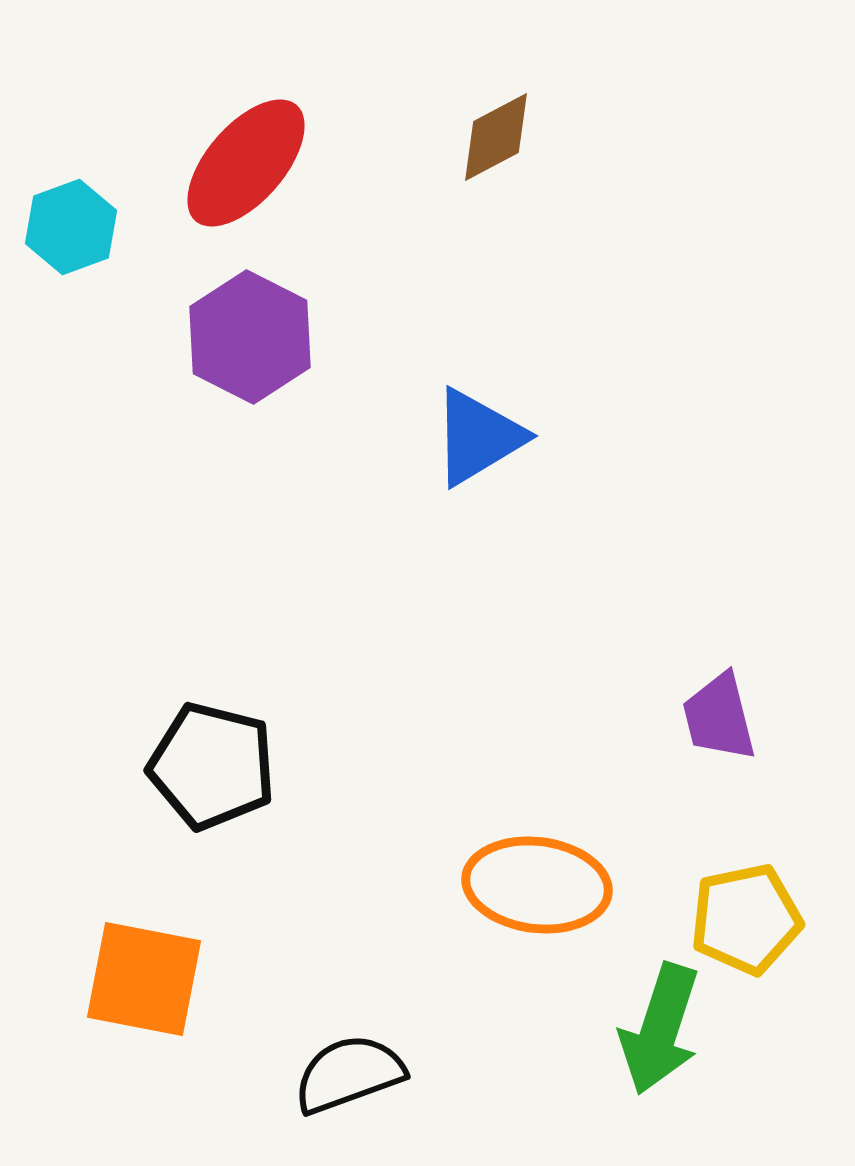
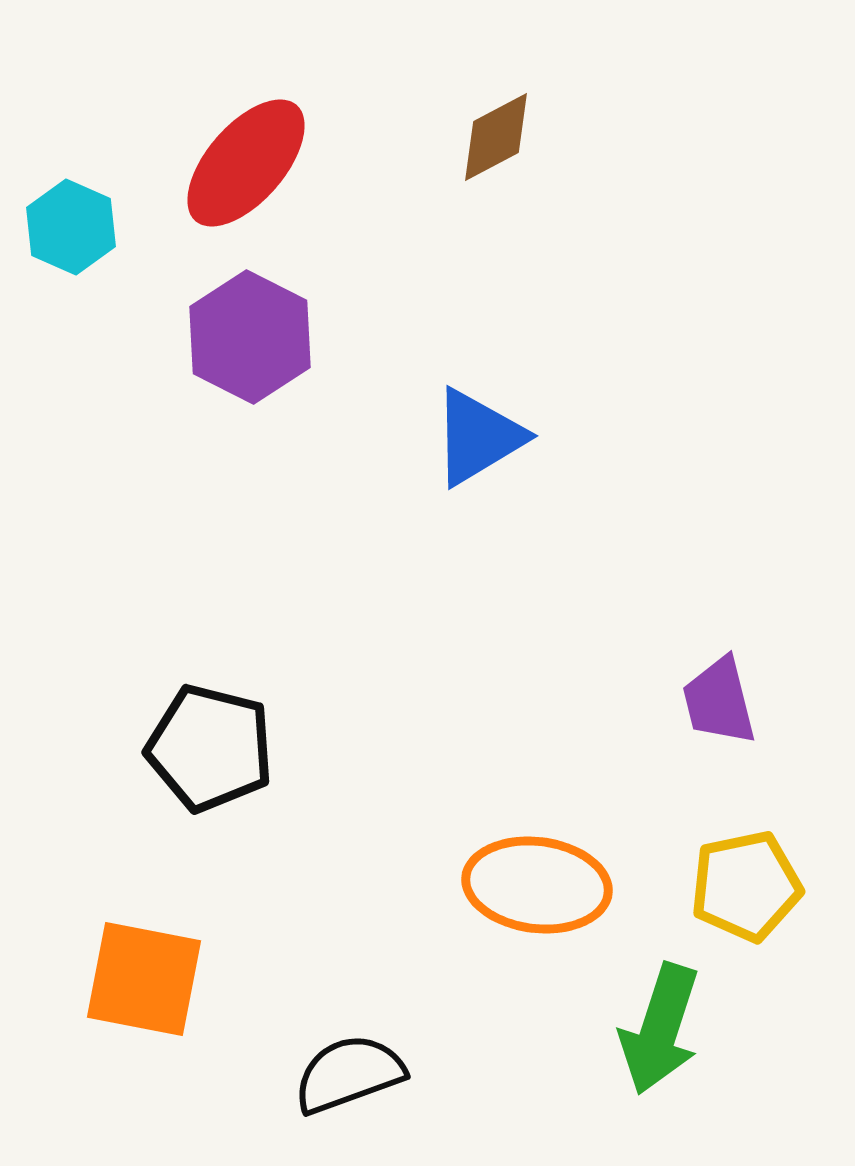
cyan hexagon: rotated 16 degrees counterclockwise
purple trapezoid: moved 16 px up
black pentagon: moved 2 px left, 18 px up
yellow pentagon: moved 33 px up
